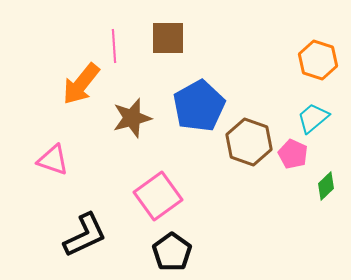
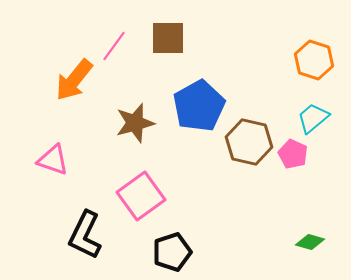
pink line: rotated 40 degrees clockwise
orange hexagon: moved 4 px left
orange arrow: moved 7 px left, 4 px up
brown star: moved 3 px right, 5 px down
brown hexagon: rotated 6 degrees counterclockwise
green diamond: moved 16 px left, 56 px down; rotated 60 degrees clockwise
pink square: moved 17 px left
black L-shape: rotated 141 degrees clockwise
black pentagon: rotated 18 degrees clockwise
